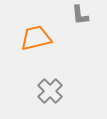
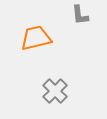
gray cross: moved 5 px right
